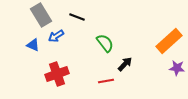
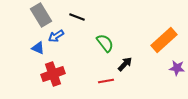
orange rectangle: moved 5 px left, 1 px up
blue triangle: moved 5 px right, 3 px down
red cross: moved 4 px left
